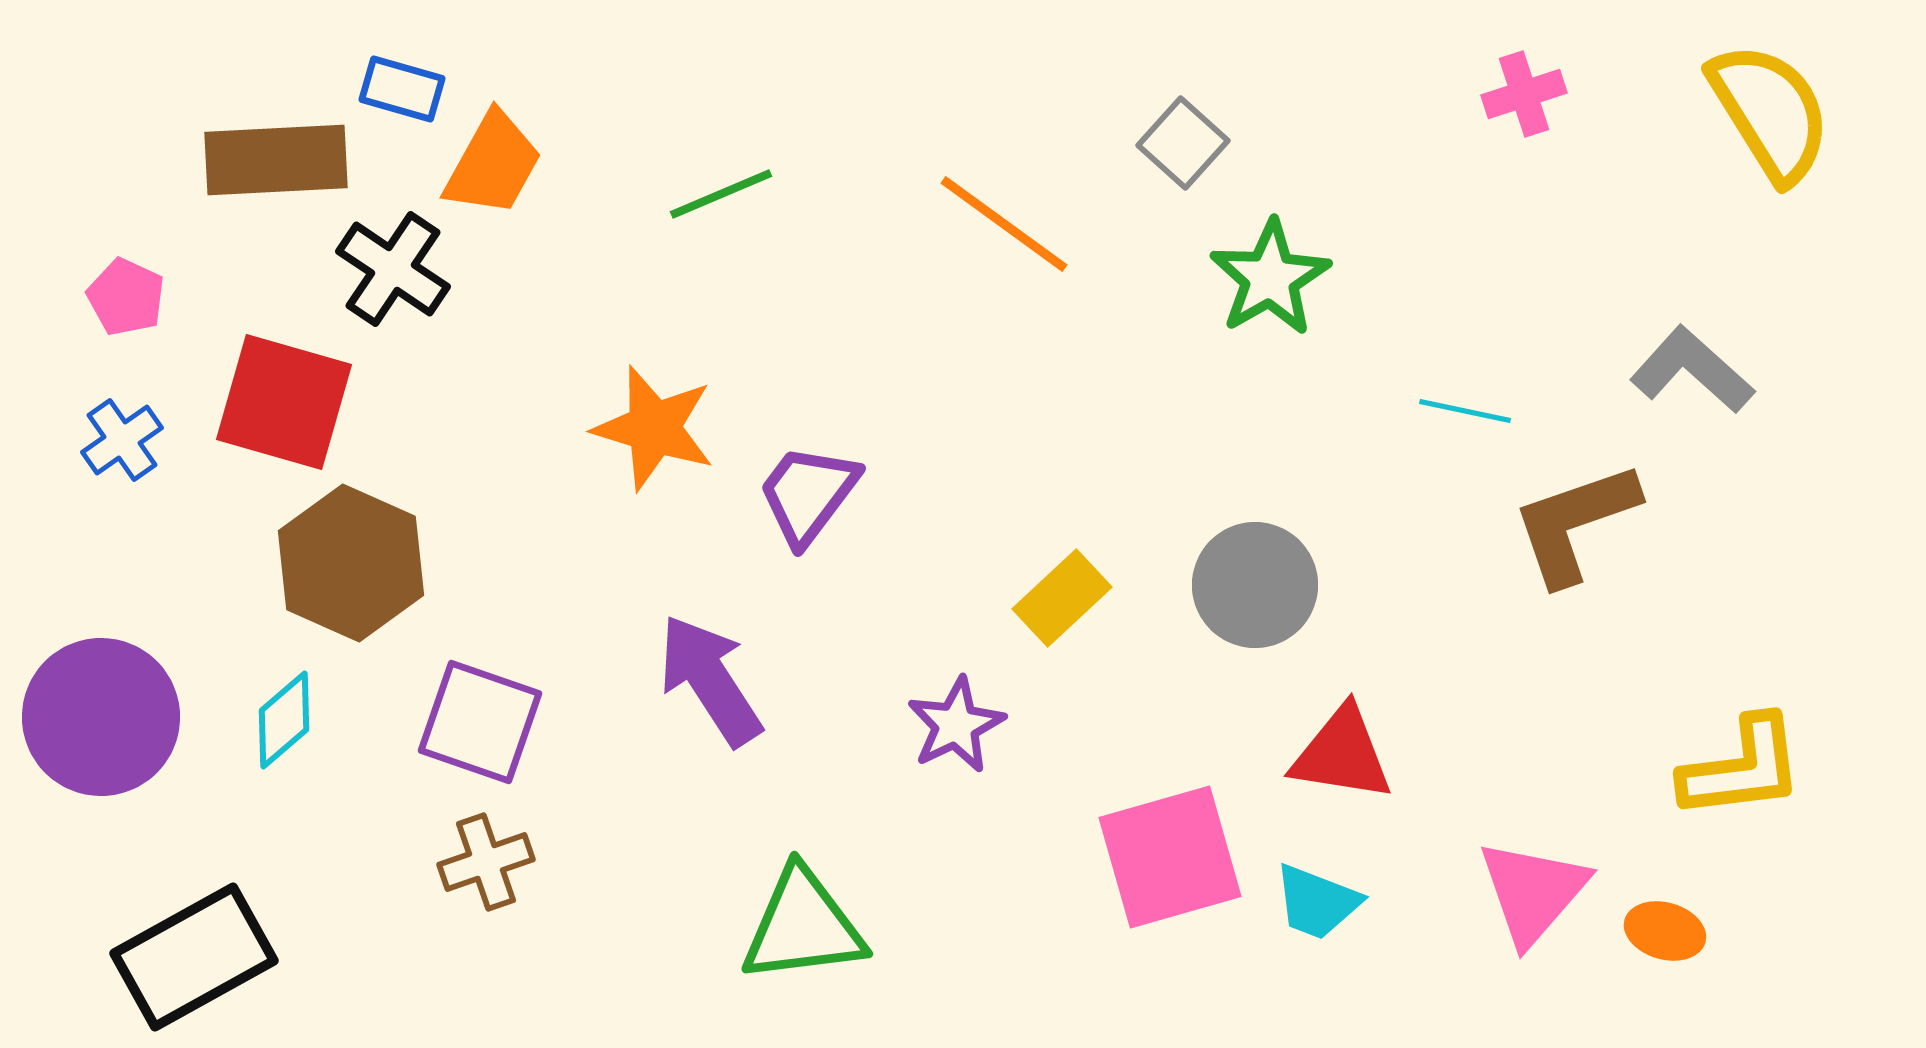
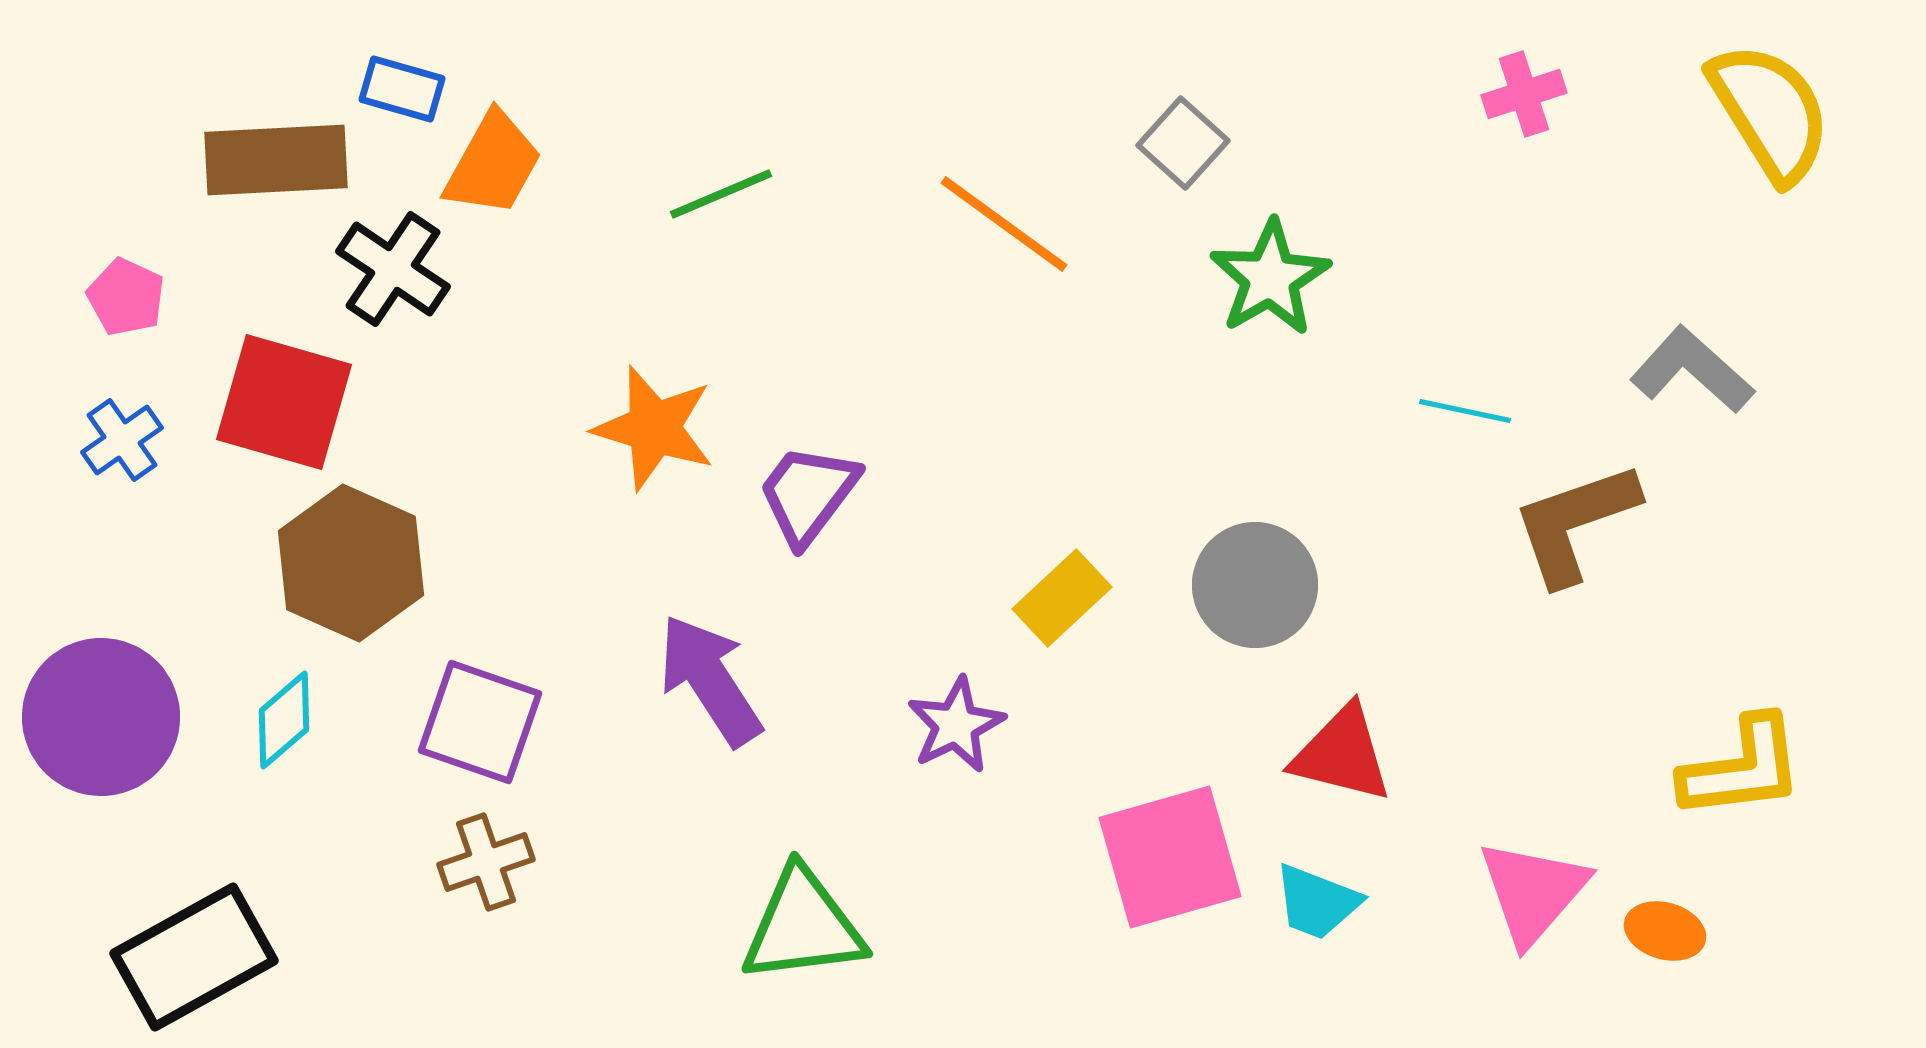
red triangle: rotated 5 degrees clockwise
